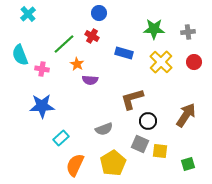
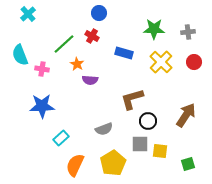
gray square: rotated 24 degrees counterclockwise
